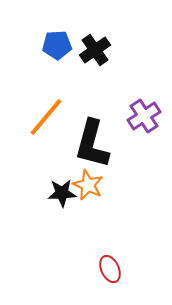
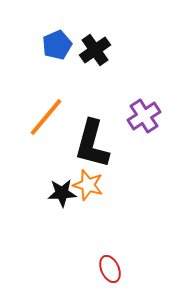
blue pentagon: rotated 20 degrees counterclockwise
orange star: rotated 8 degrees counterclockwise
